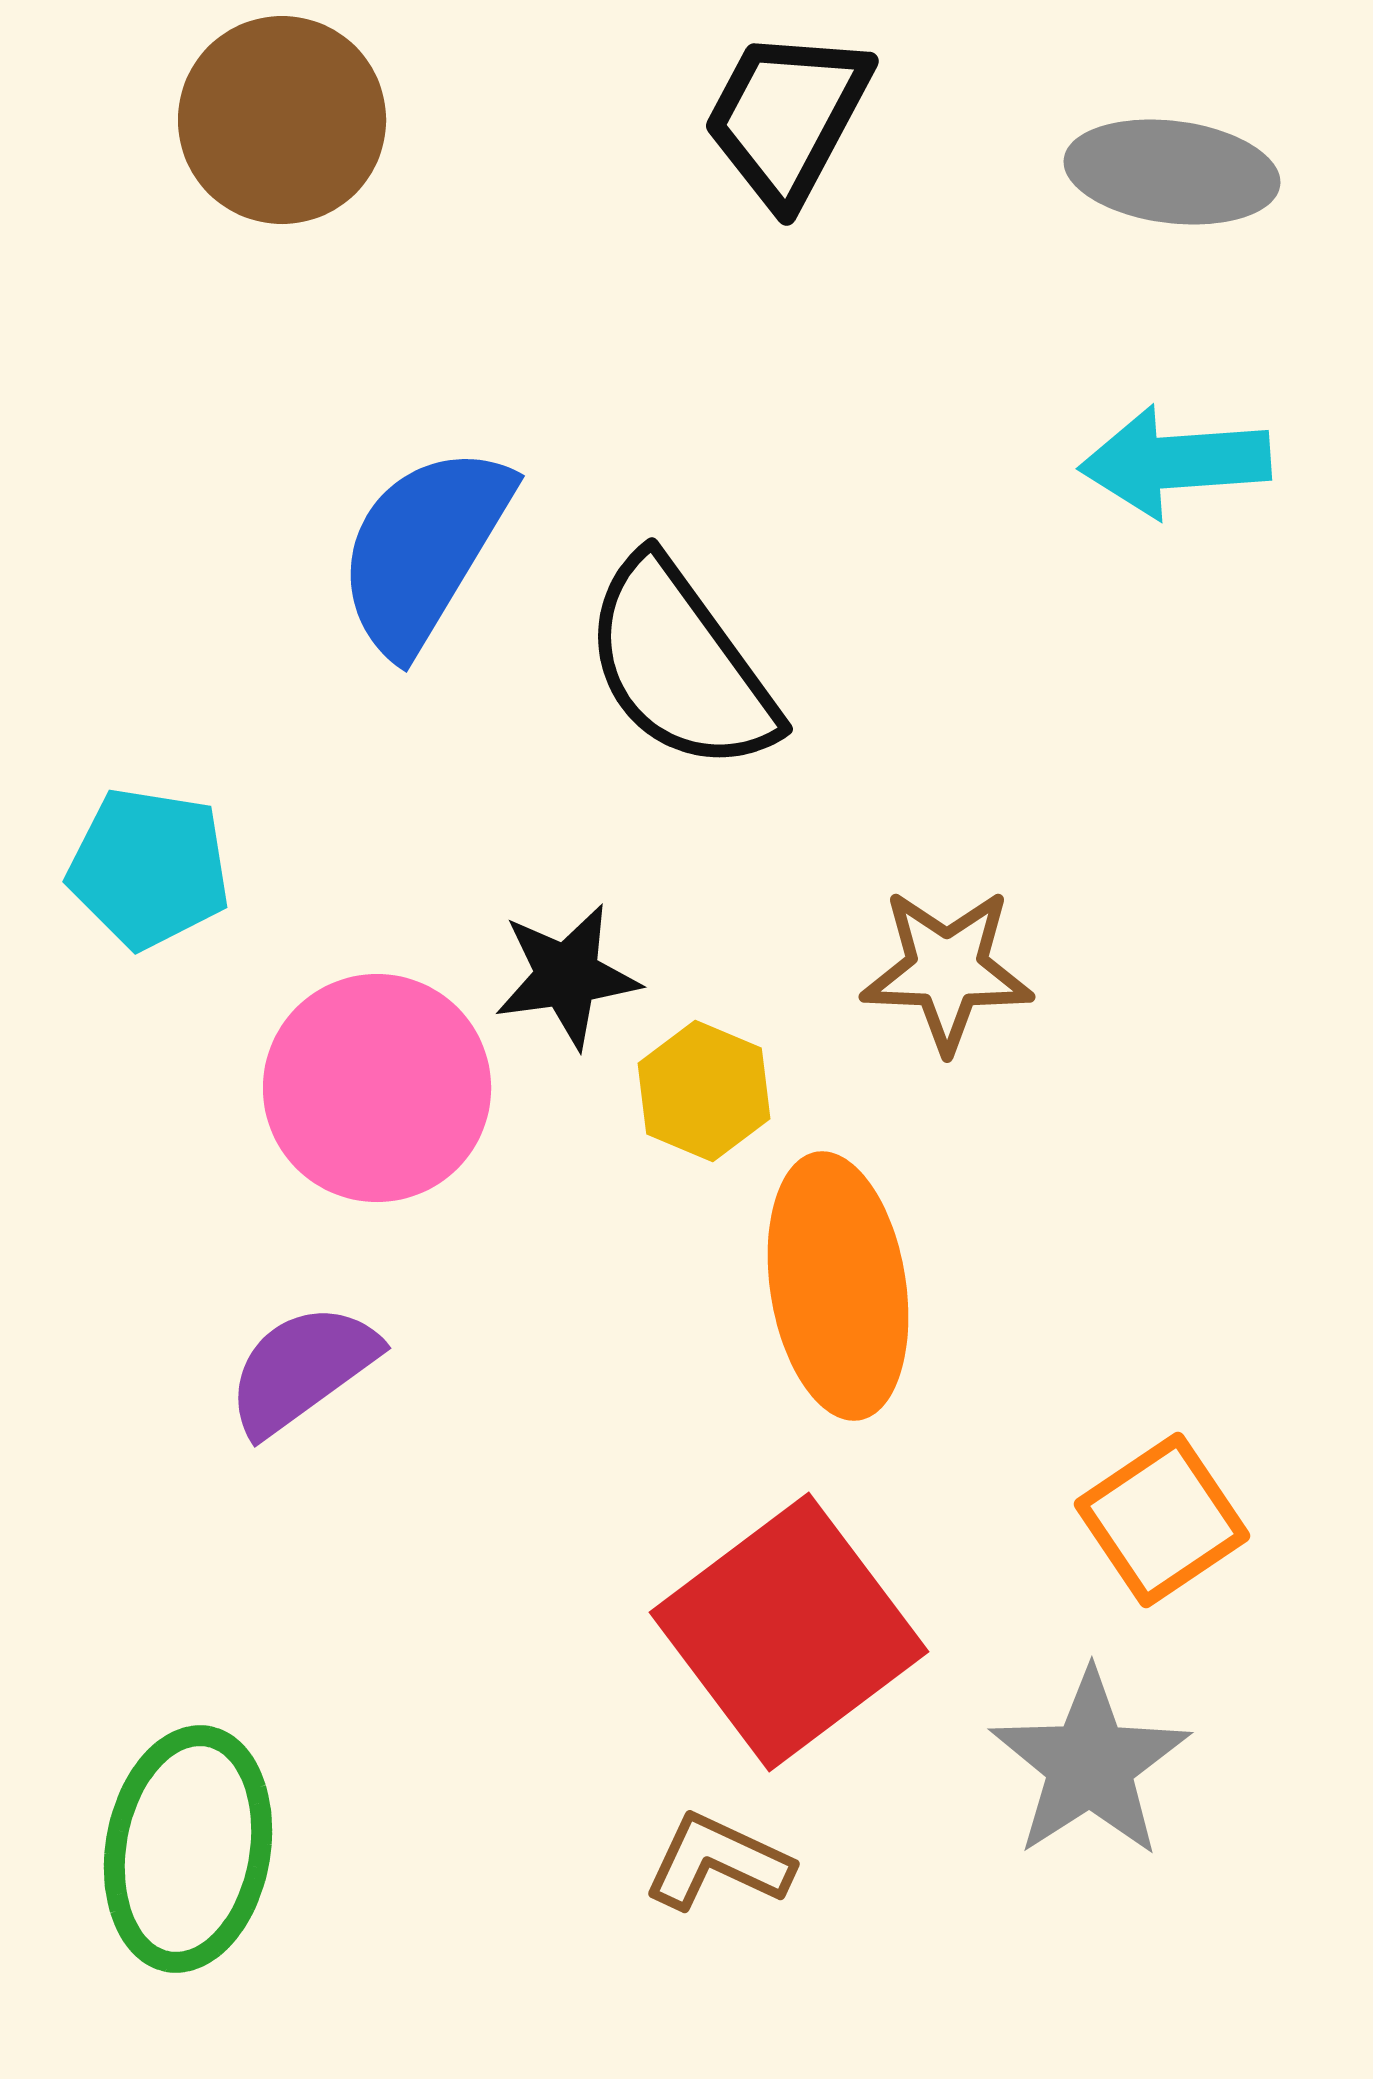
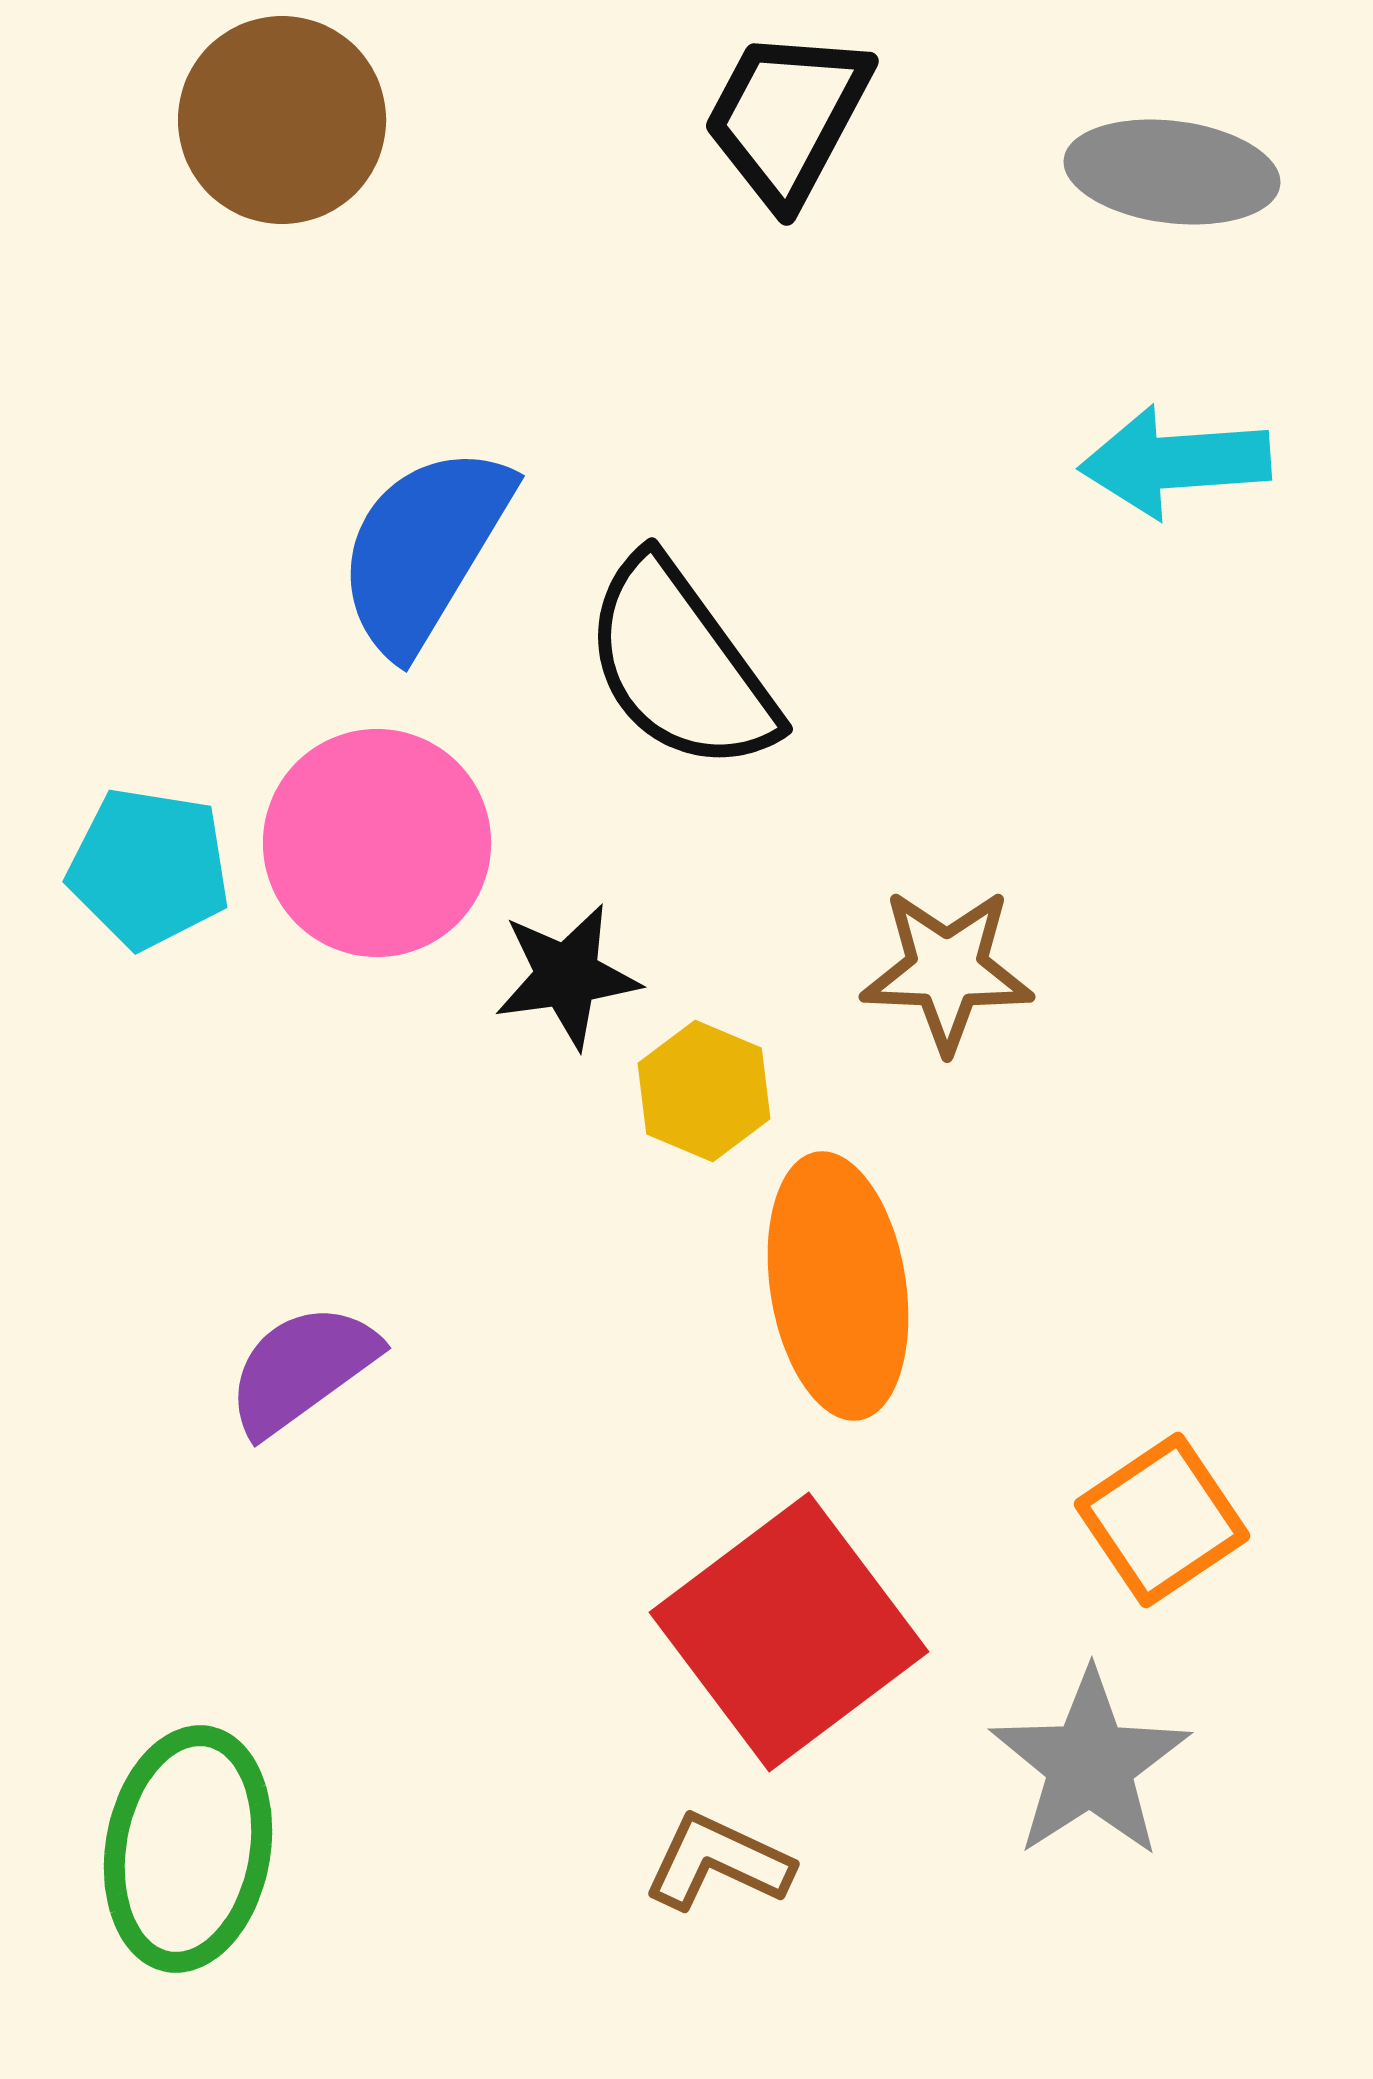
pink circle: moved 245 px up
